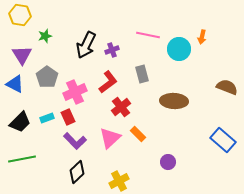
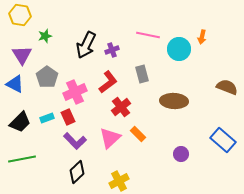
purple circle: moved 13 px right, 8 px up
